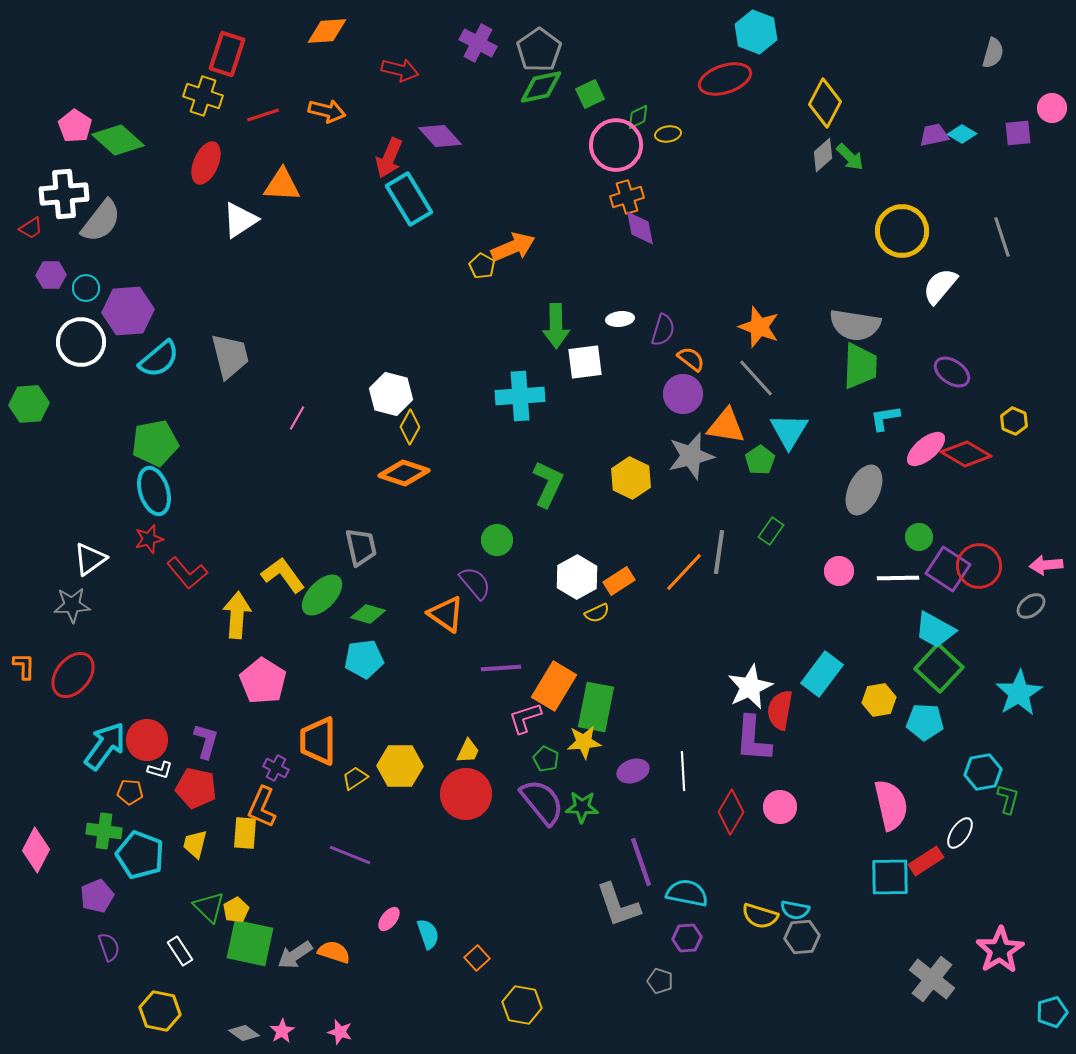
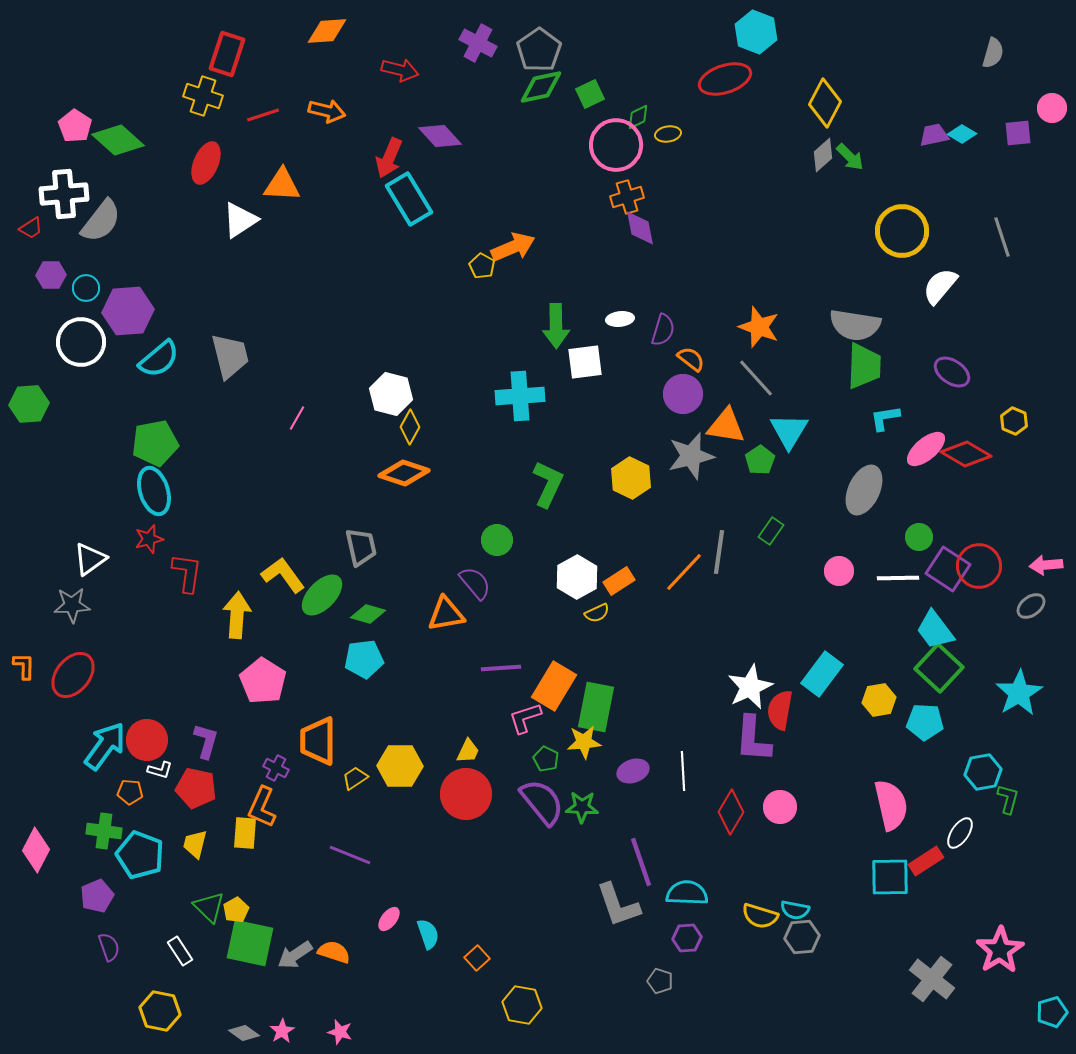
green trapezoid at (860, 366): moved 4 px right
red L-shape at (187, 573): rotated 132 degrees counterclockwise
orange triangle at (446, 614): rotated 45 degrees counterclockwise
cyan trapezoid at (935, 630): rotated 24 degrees clockwise
cyan semicircle at (687, 893): rotated 9 degrees counterclockwise
